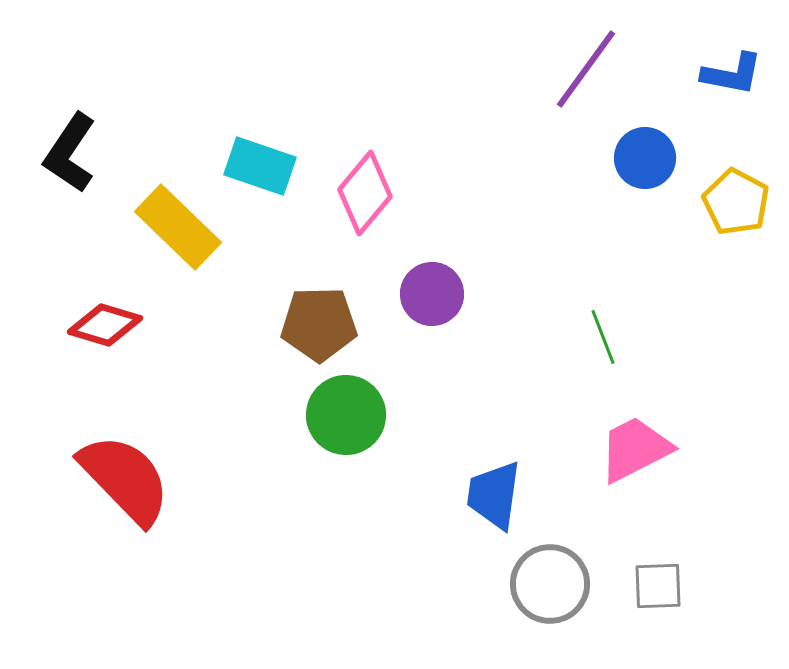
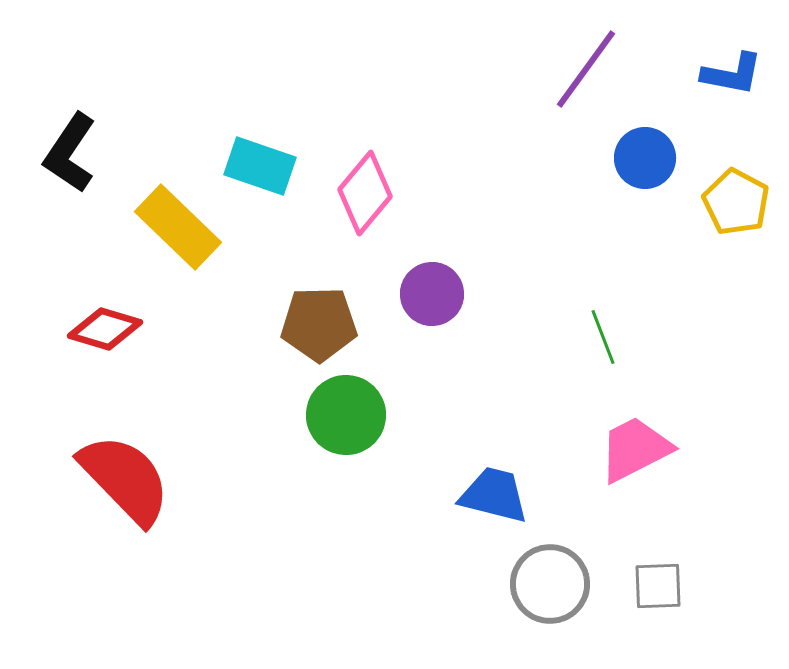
red diamond: moved 4 px down
blue trapezoid: rotated 96 degrees clockwise
